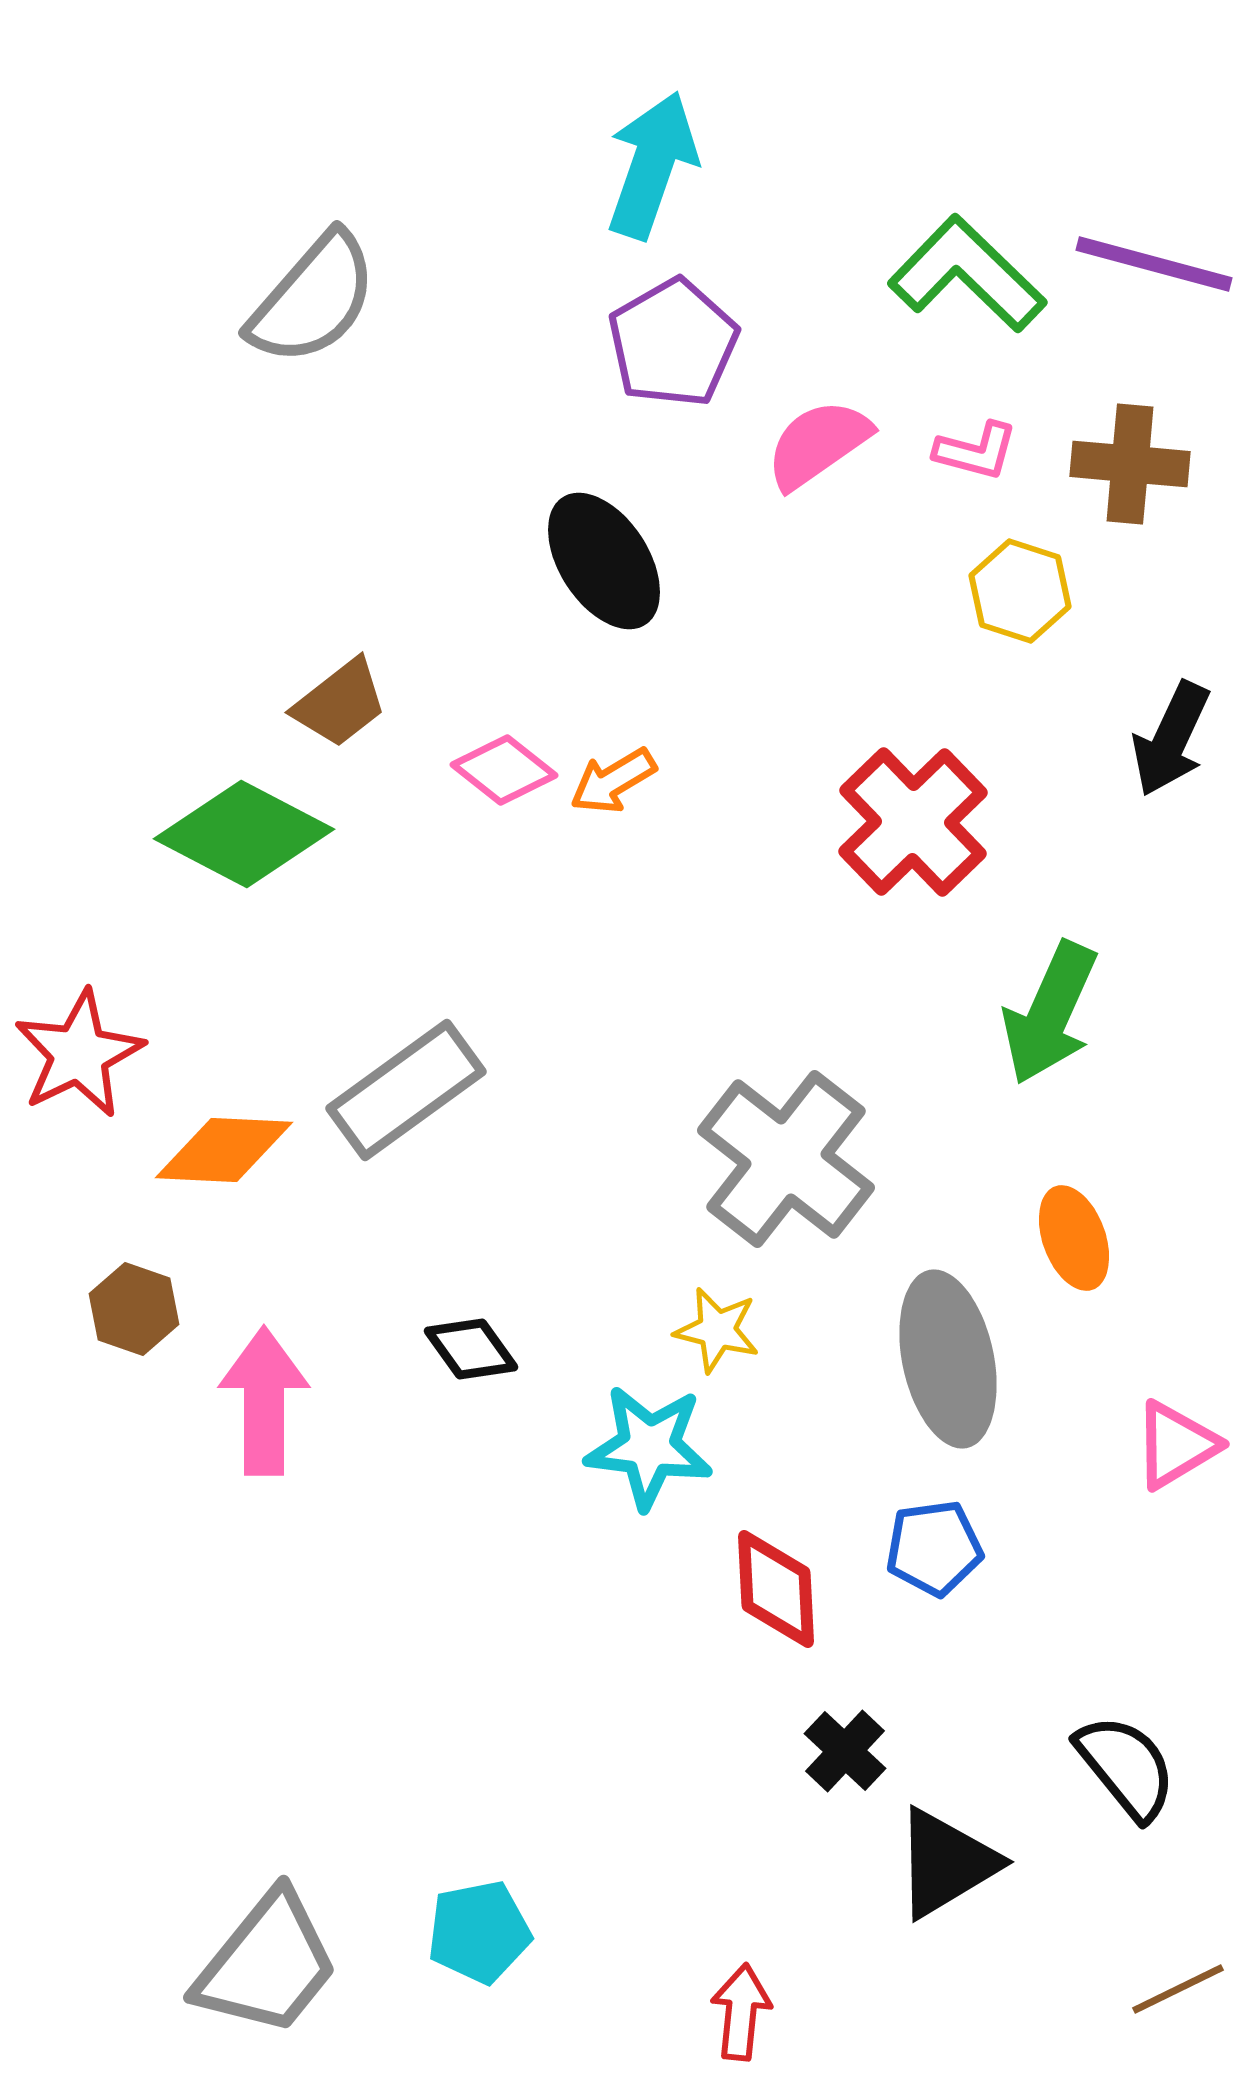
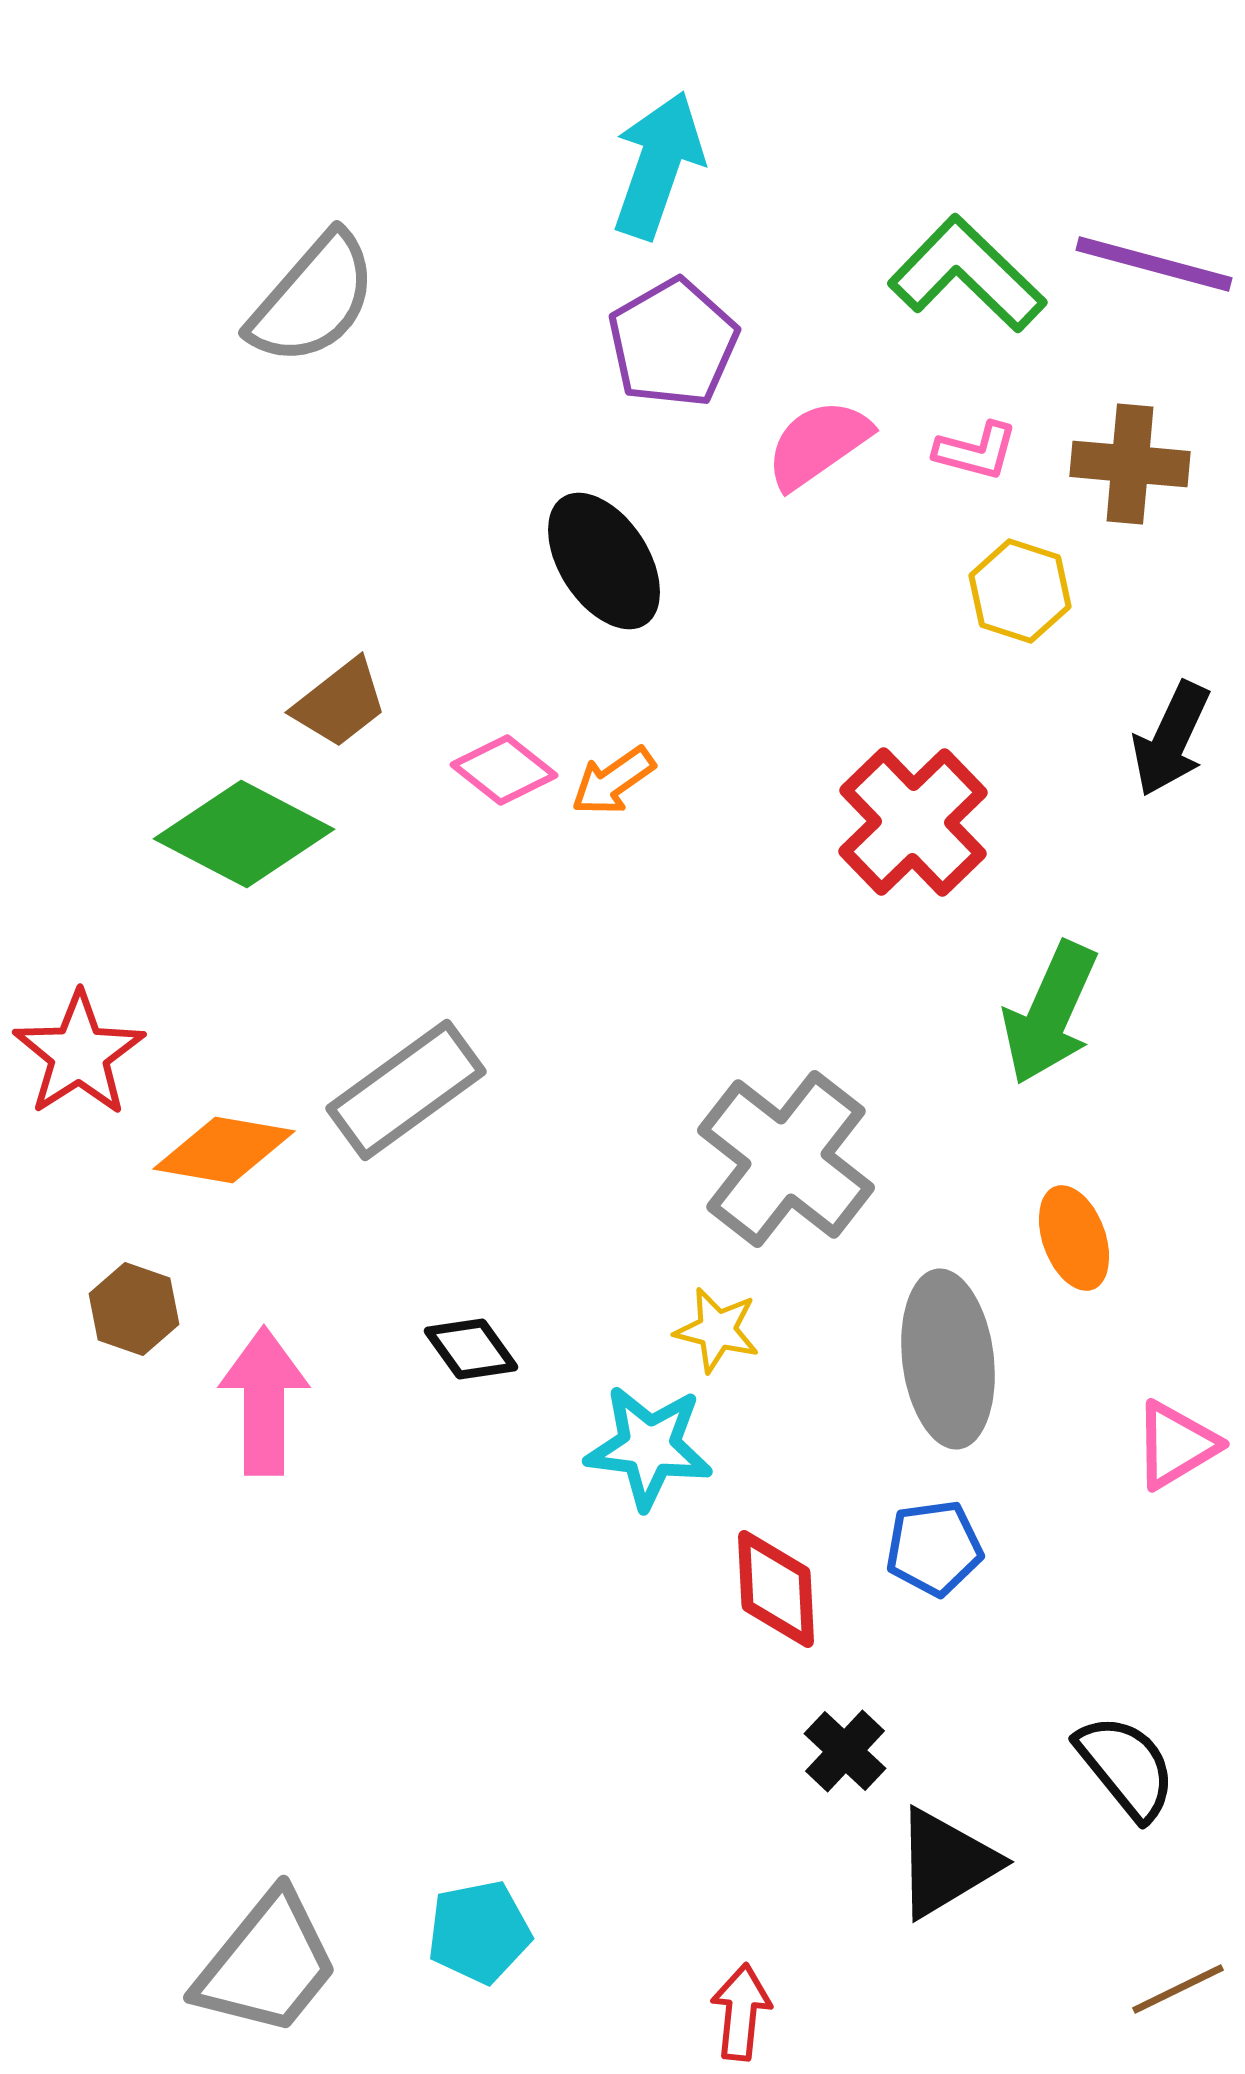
cyan arrow: moved 6 px right
orange arrow: rotated 4 degrees counterclockwise
red star: rotated 7 degrees counterclockwise
orange diamond: rotated 7 degrees clockwise
gray ellipse: rotated 5 degrees clockwise
